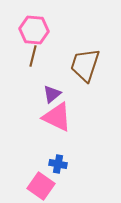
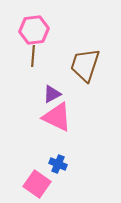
pink hexagon: rotated 12 degrees counterclockwise
brown line: rotated 10 degrees counterclockwise
purple triangle: rotated 12 degrees clockwise
blue cross: rotated 12 degrees clockwise
pink square: moved 4 px left, 2 px up
